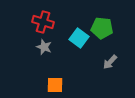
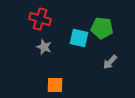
red cross: moved 3 px left, 3 px up
cyan square: rotated 24 degrees counterclockwise
